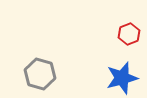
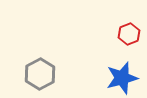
gray hexagon: rotated 16 degrees clockwise
